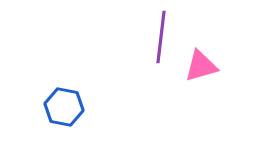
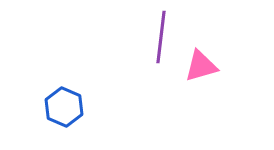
blue hexagon: rotated 12 degrees clockwise
